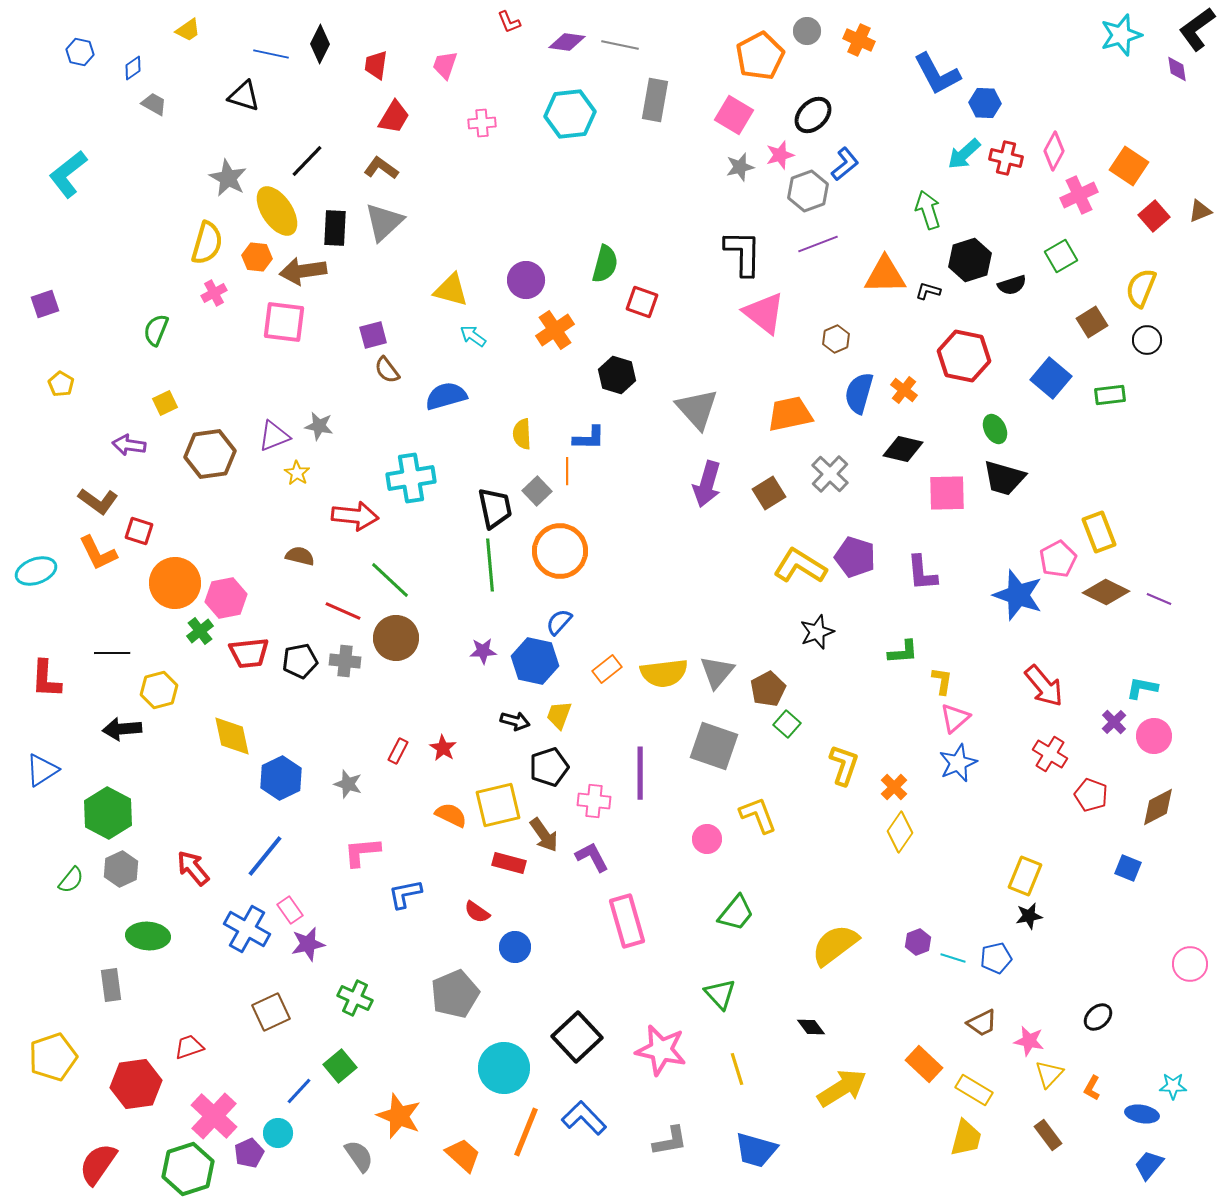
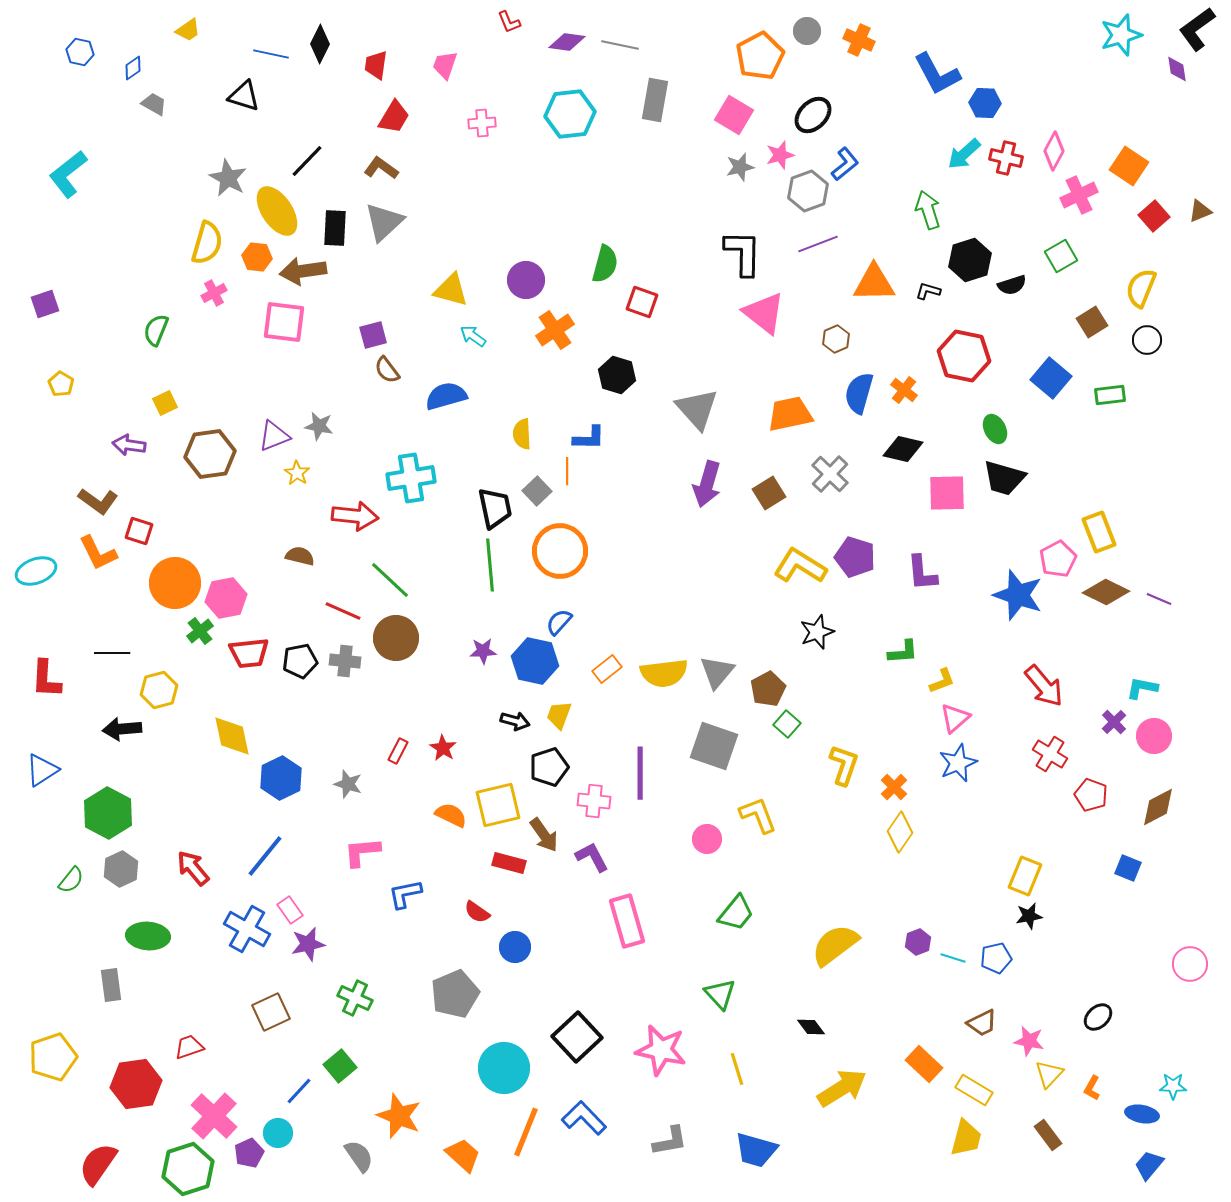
orange triangle at (885, 275): moved 11 px left, 8 px down
yellow L-shape at (942, 681): rotated 60 degrees clockwise
